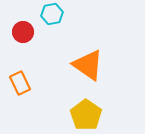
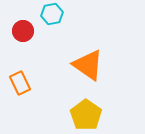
red circle: moved 1 px up
